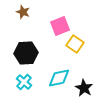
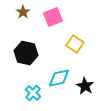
brown star: rotated 16 degrees clockwise
pink square: moved 7 px left, 9 px up
black hexagon: rotated 15 degrees clockwise
cyan cross: moved 9 px right, 11 px down
black star: moved 1 px right, 2 px up
